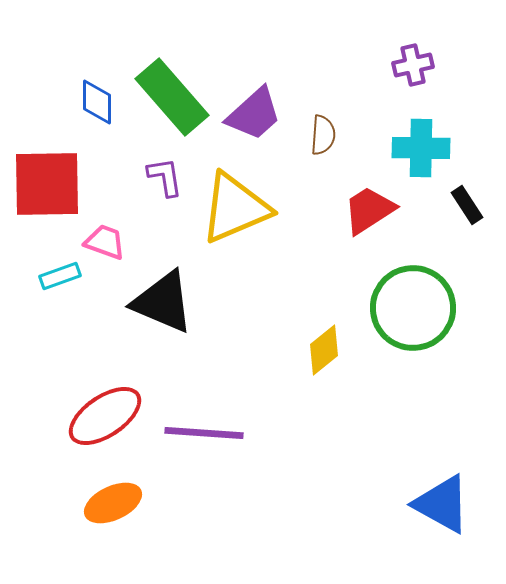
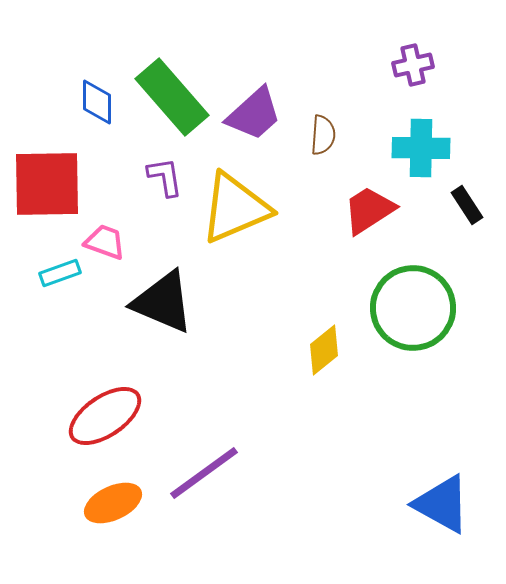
cyan rectangle: moved 3 px up
purple line: moved 40 px down; rotated 40 degrees counterclockwise
